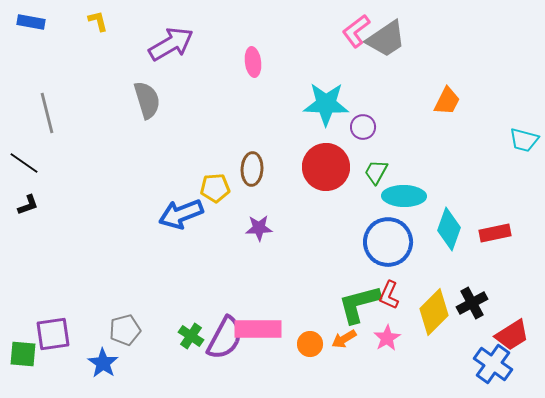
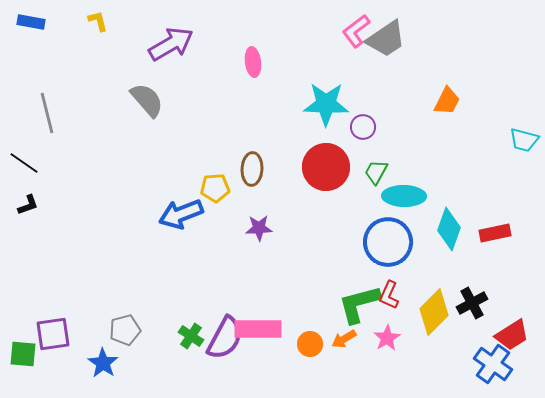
gray semicircle: rotated 24 degrees counterclockwise
